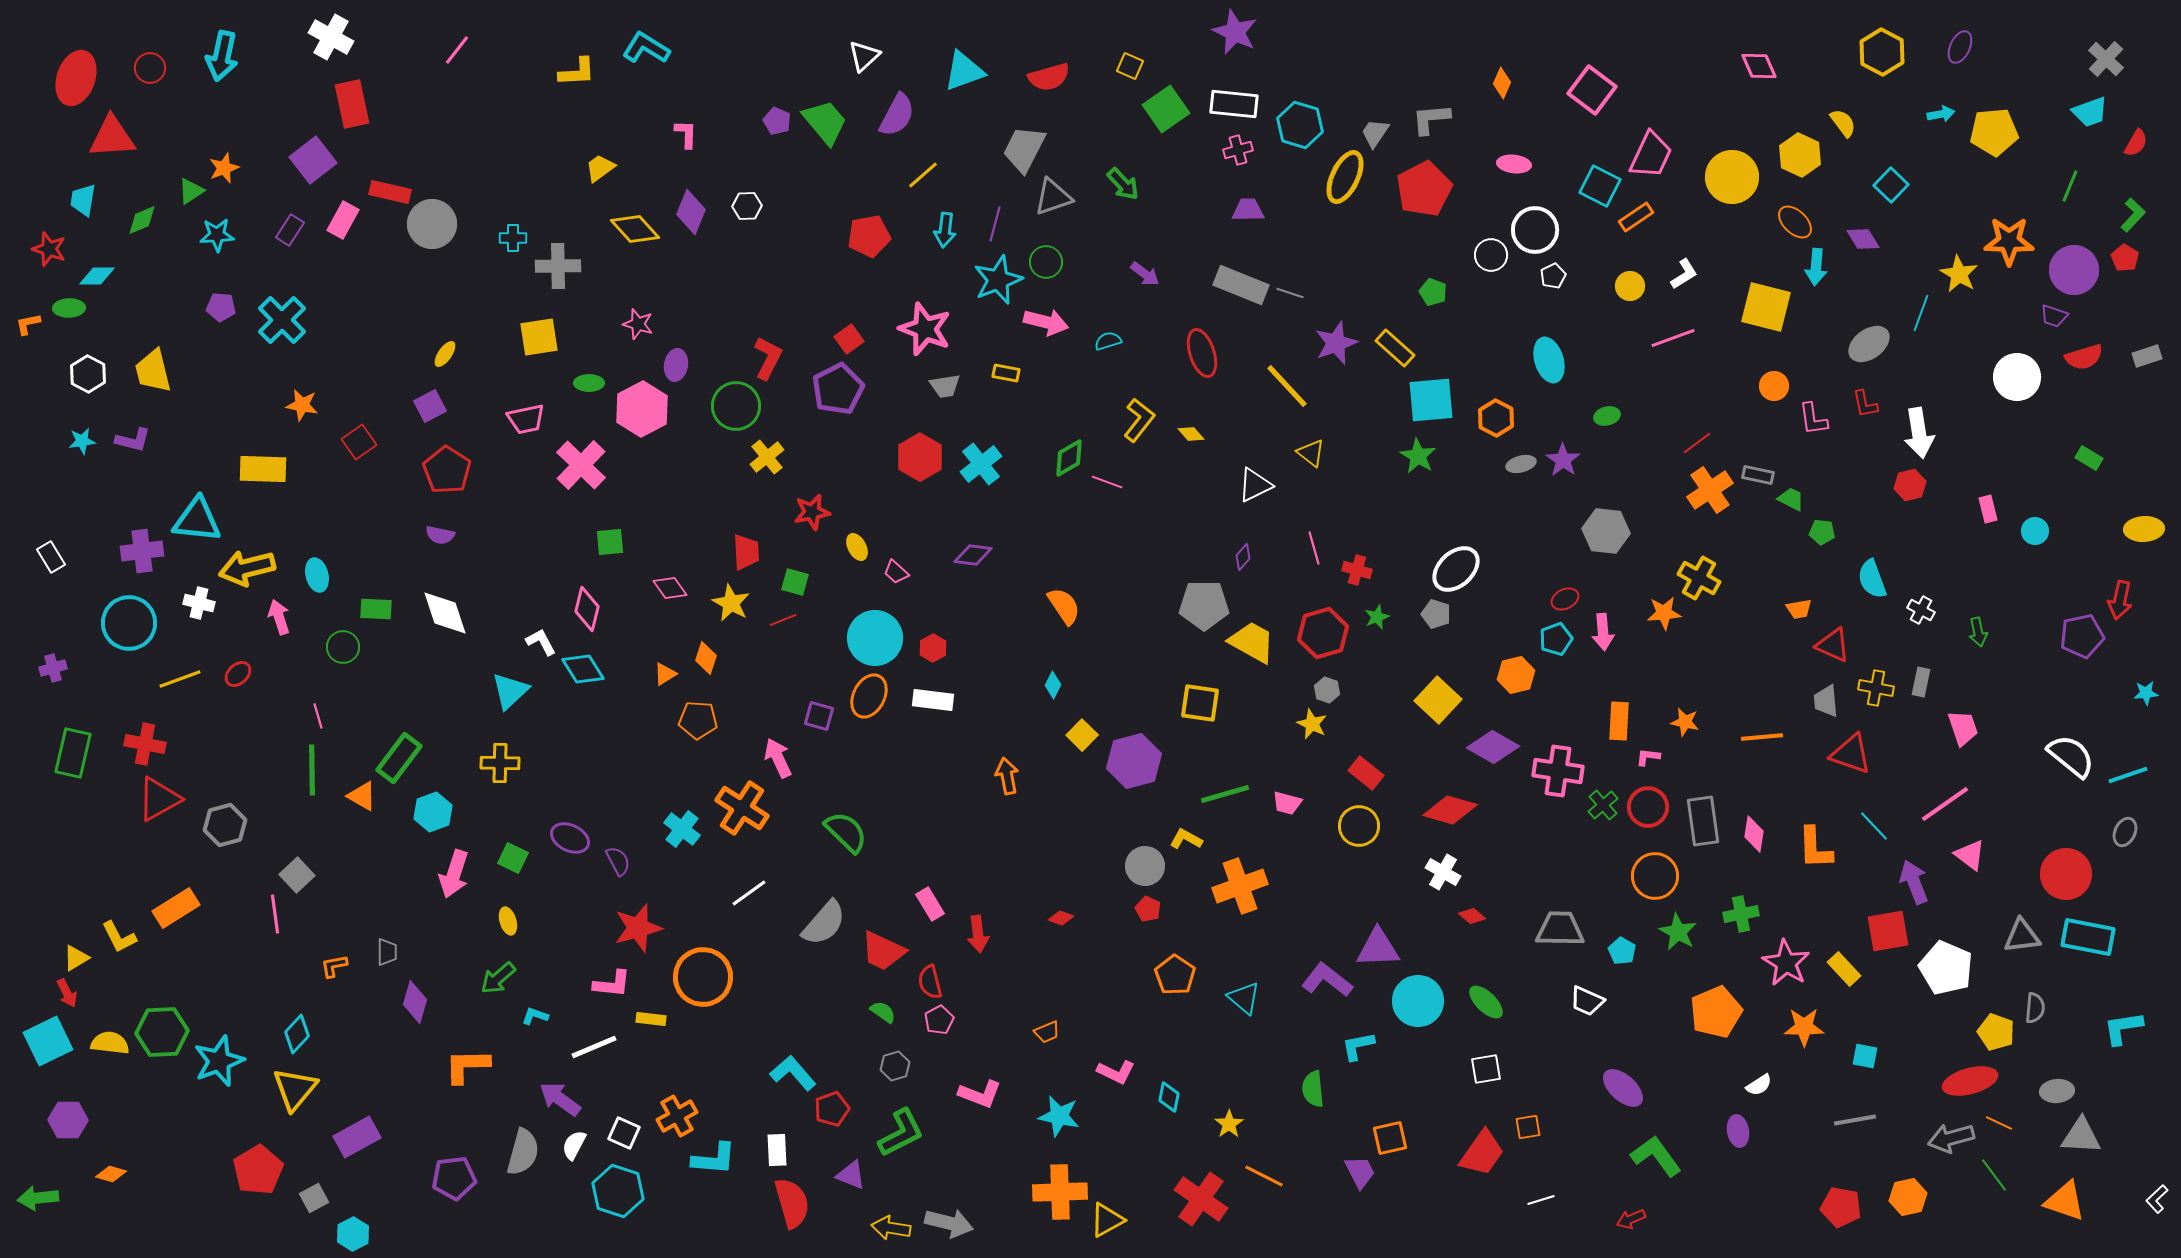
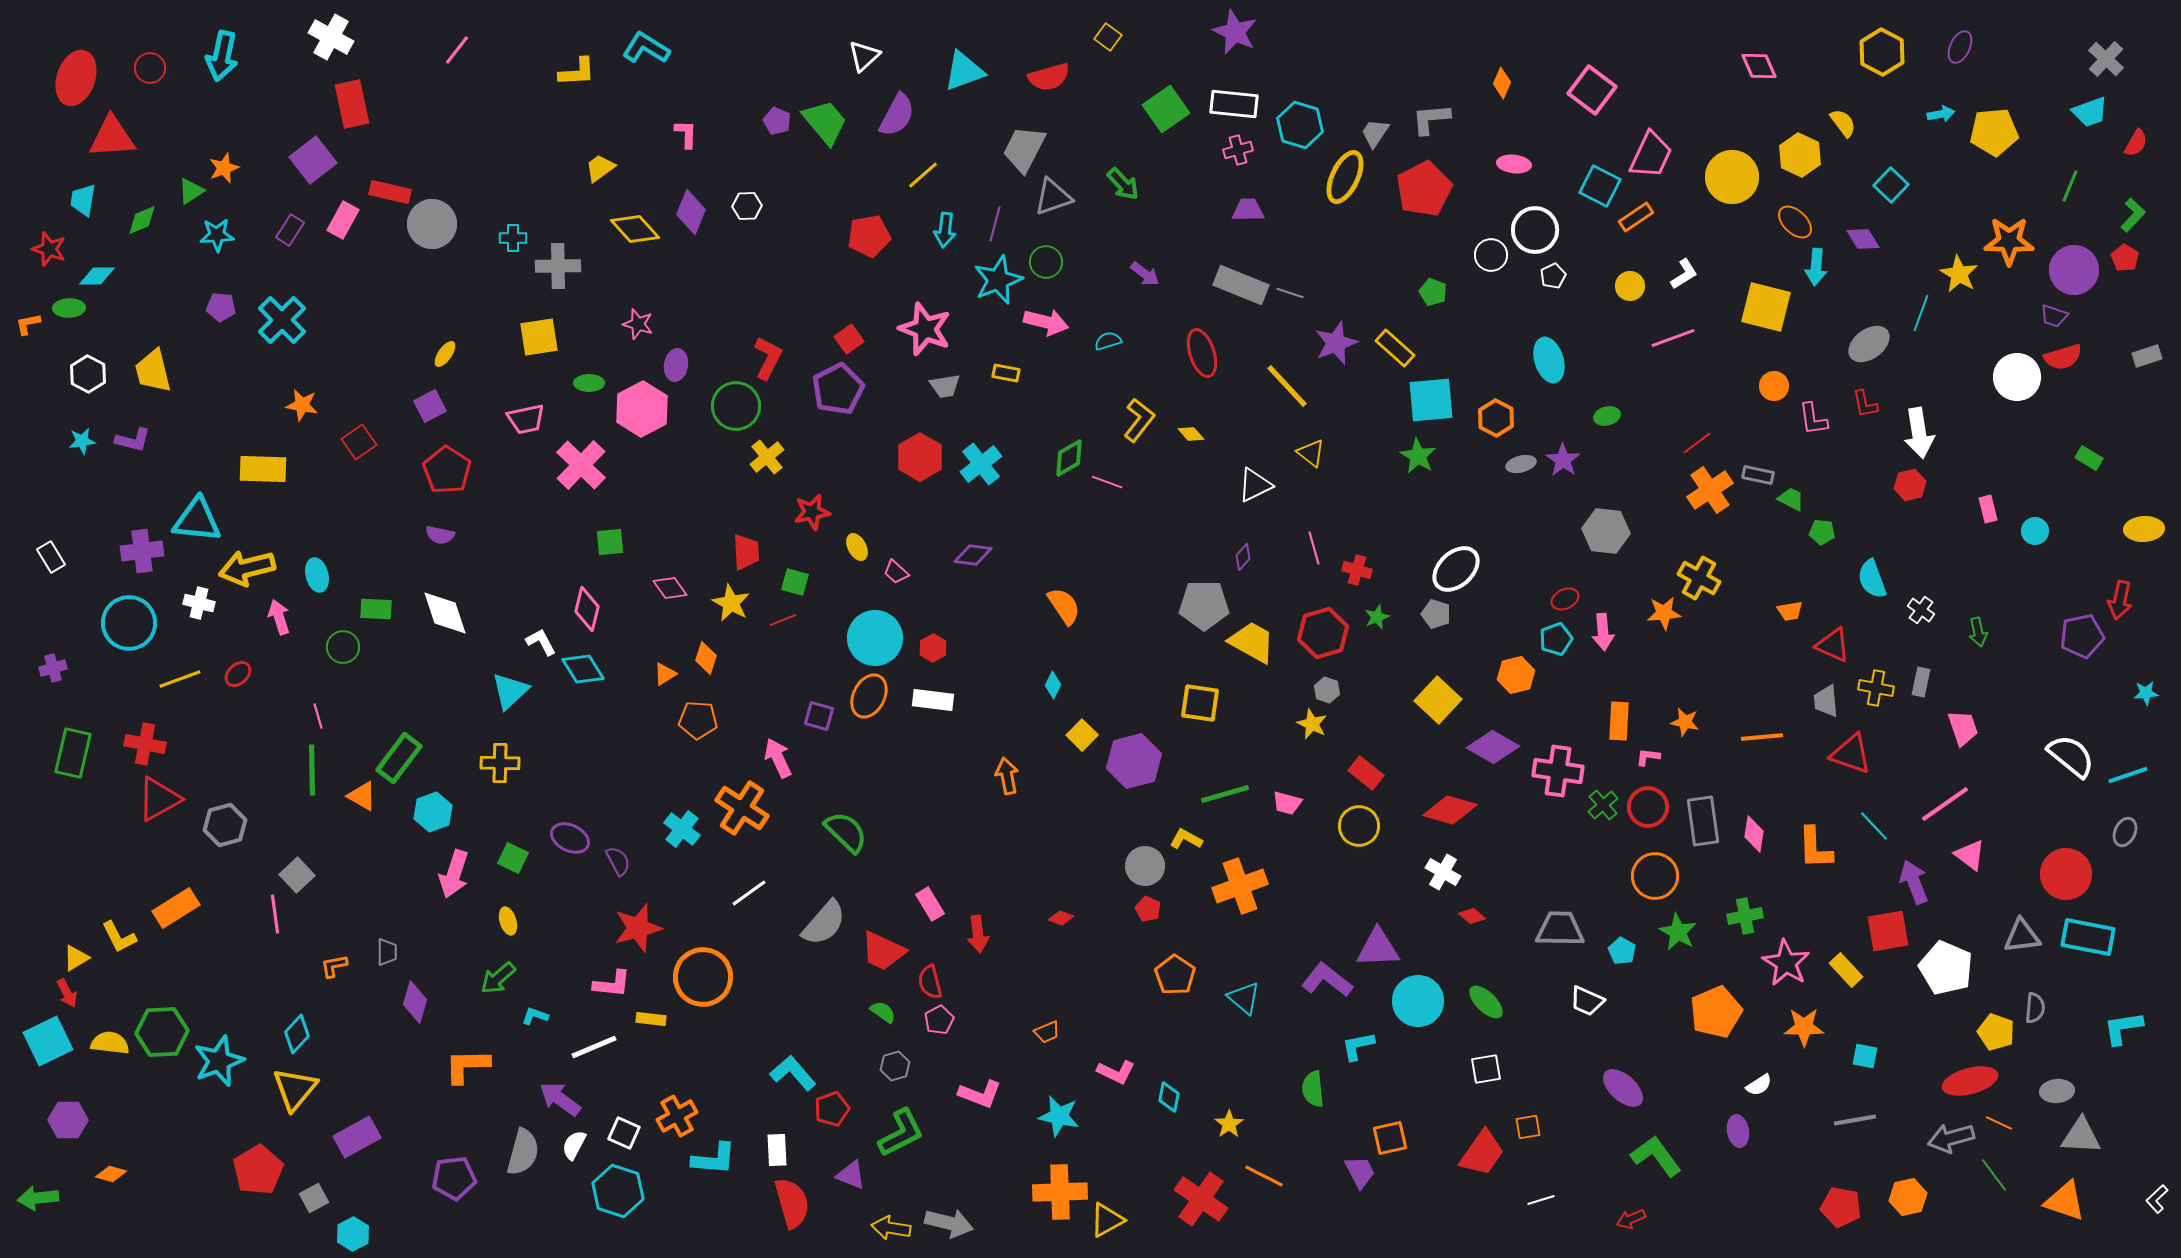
yellow square at (1130, 66): moved 22 px left, 29 px up; rotated 12 degrees clockwise
red semicircle at (2084, 357): moved 21 px left
orange trapezoid at (1799, 609): moved 9 px left, 2 px down
white cross at (1921, 610): rotated 8 degrees clockwise
green cross at (1741, 914): moved 4 px right, 2 px down
yellow rectangle at (1844, 969): moved 2 px right, 1 px down
